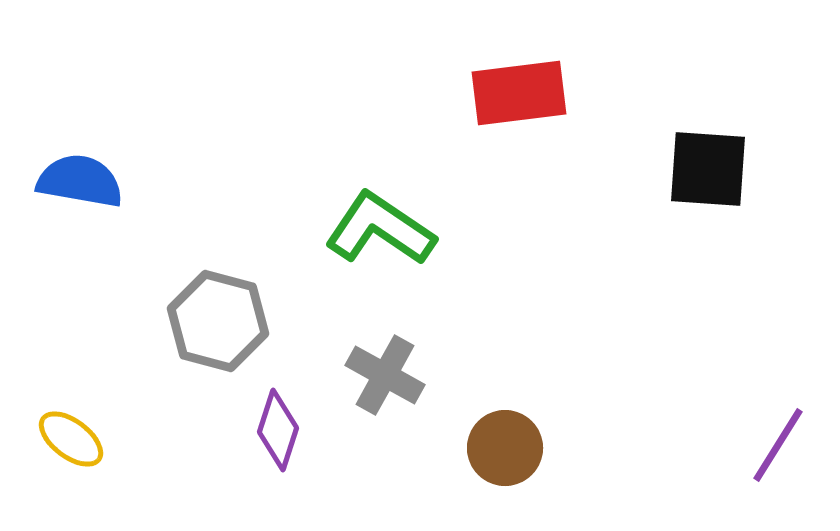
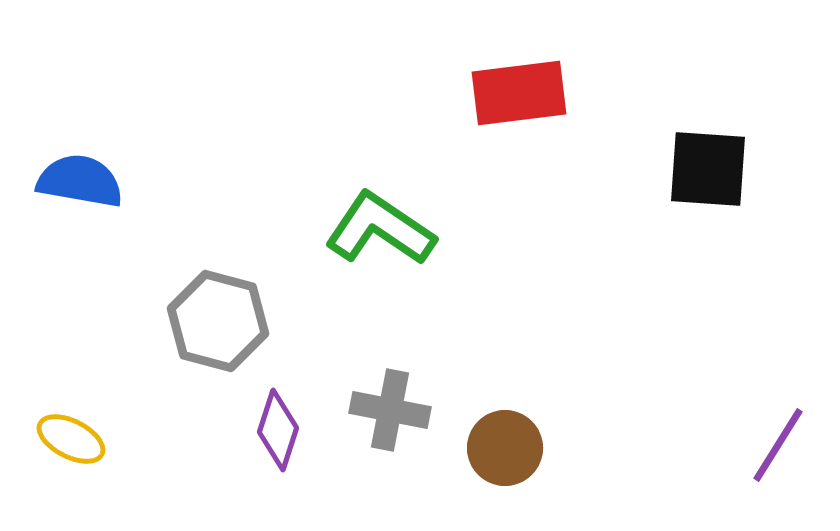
gray cross: moved 5 px right, 35 px down; rotated 18 degrees counterclockwise
yellow ellipse: rotated 10 degrees counterclockwise
